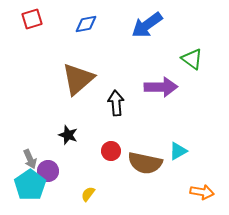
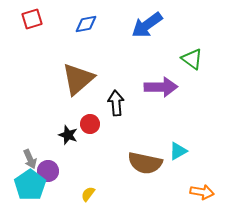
red circle: moved 21 px left, 27 px up
